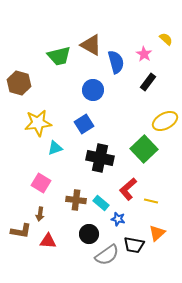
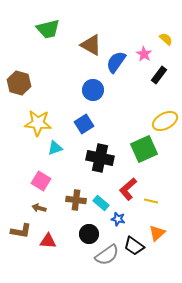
green trapezoid: moved 11 px left, 27 px up
blue semicircle: rotated 130 degrees counterclockwise
black rectangle: moved 11 px right, 7 px up
yellow star: rotated 12 degrees clockwise
green square: rotated 20 degrees clockwise
pink square: moved 2 px up
brown arrow: moved 1 px left, 6 px up; rotated 96 degrees clockwise
black trapezoid: moved 1 px down; rotated 25 degrees clockwise
